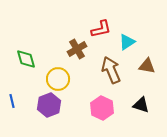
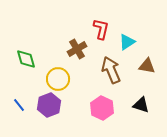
red L-shape: rotated 65 degrees counterclockwise
blue line: moved 7 px right, 4 px down; rotated 24 degrees counterclockwise
